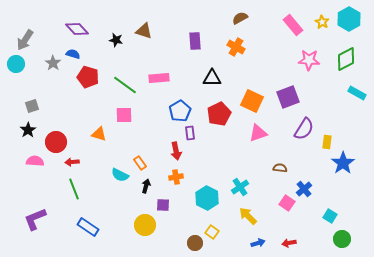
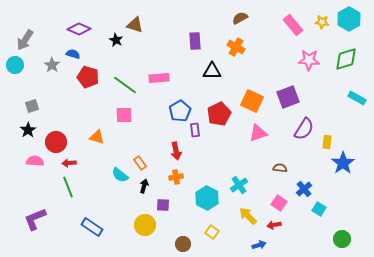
yellow star at (322, 22): rotated 24 degrees counterclockwise
purple diamond at (77, 29): moved 2 px right; rotated 25 degrees counterclockwise
brown triangle at (144, 31): moved 9 px left, 6 px up
black star at (116, 40): rotated 16 degrees clockwise
green diamond at (346, 59): rotated 10 degrees clockwise
gray star at (53, 63): moved 1 px left, 2 px down
cyan circle at (16, 64): moved 1 px left, 1 px down
black triangle at (212, 78): moved 7 px up
cyan rectangle at (357, 93): moved 5 px down
purple rectangle at (190, 133): moved 5 px right, 3 px up
orange triangle at (99, 134): moved 2 px left, 3 px down
red arrow at (72, 162): moved 3 px left, 1 px down
cyan semicircle at (120, 175): rotated 12 degrees clockwise
black arrow at (146, 186): moved 2 px left
cyan cross at (240, 187): moved 1 px left, 2 px up
green line at (74, 189): moved 6 px left, 2 px up
pink square at (287, 203): moved 8 px left
cyan square at (330, 216): moved 11 px left, 7 px up
blue rectangle at (88, 227): moved 4 px right
brown circle at (195, 243): moved 12 px left, 1 px down
blue arrow at (258, 243): moved 1 px right, 2 px down
red arrow at (289, 243): moved 15 px left, 18 px up
